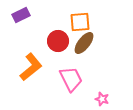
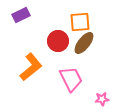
pink star: rotated 24 degrees counterclockwise
